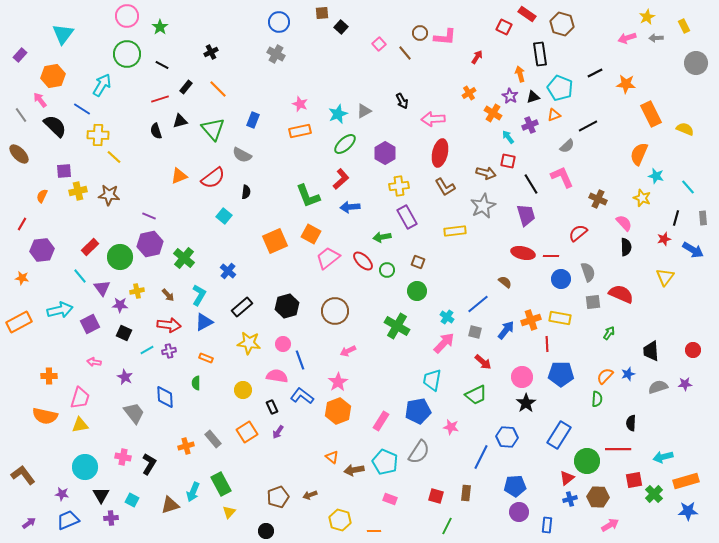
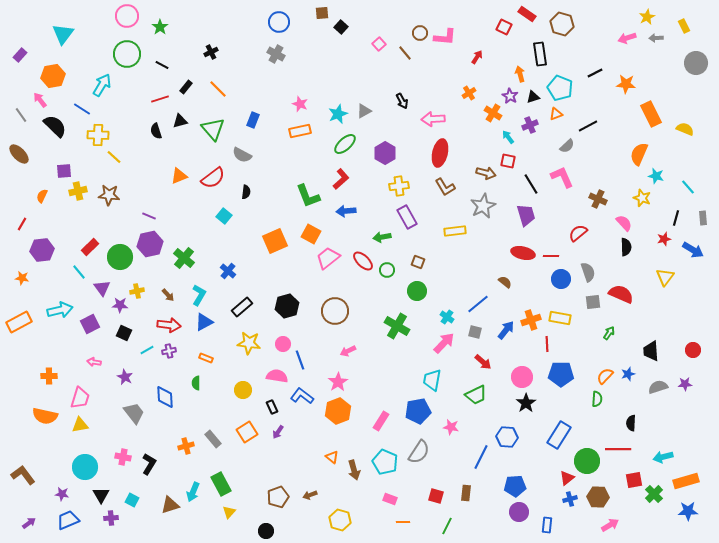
orange triangle at (554, 115): moved 2 px right, 1 px up
blue arrow at (350, 207): moved 4 px left, 4 px down
cyan line at (80, 276): moved 1 px left, 4 px up
brown arrow at (354, 470): rotated 96 degrees counterclockwise
orange line at (374, 531): moved 29 px right, 9 px up
